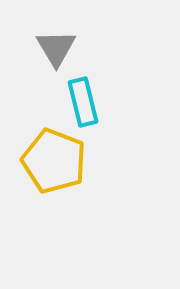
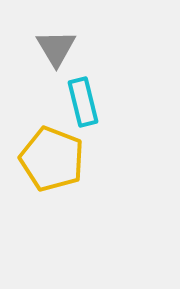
yellow pentagon: moved 2 px left, 2 px up
